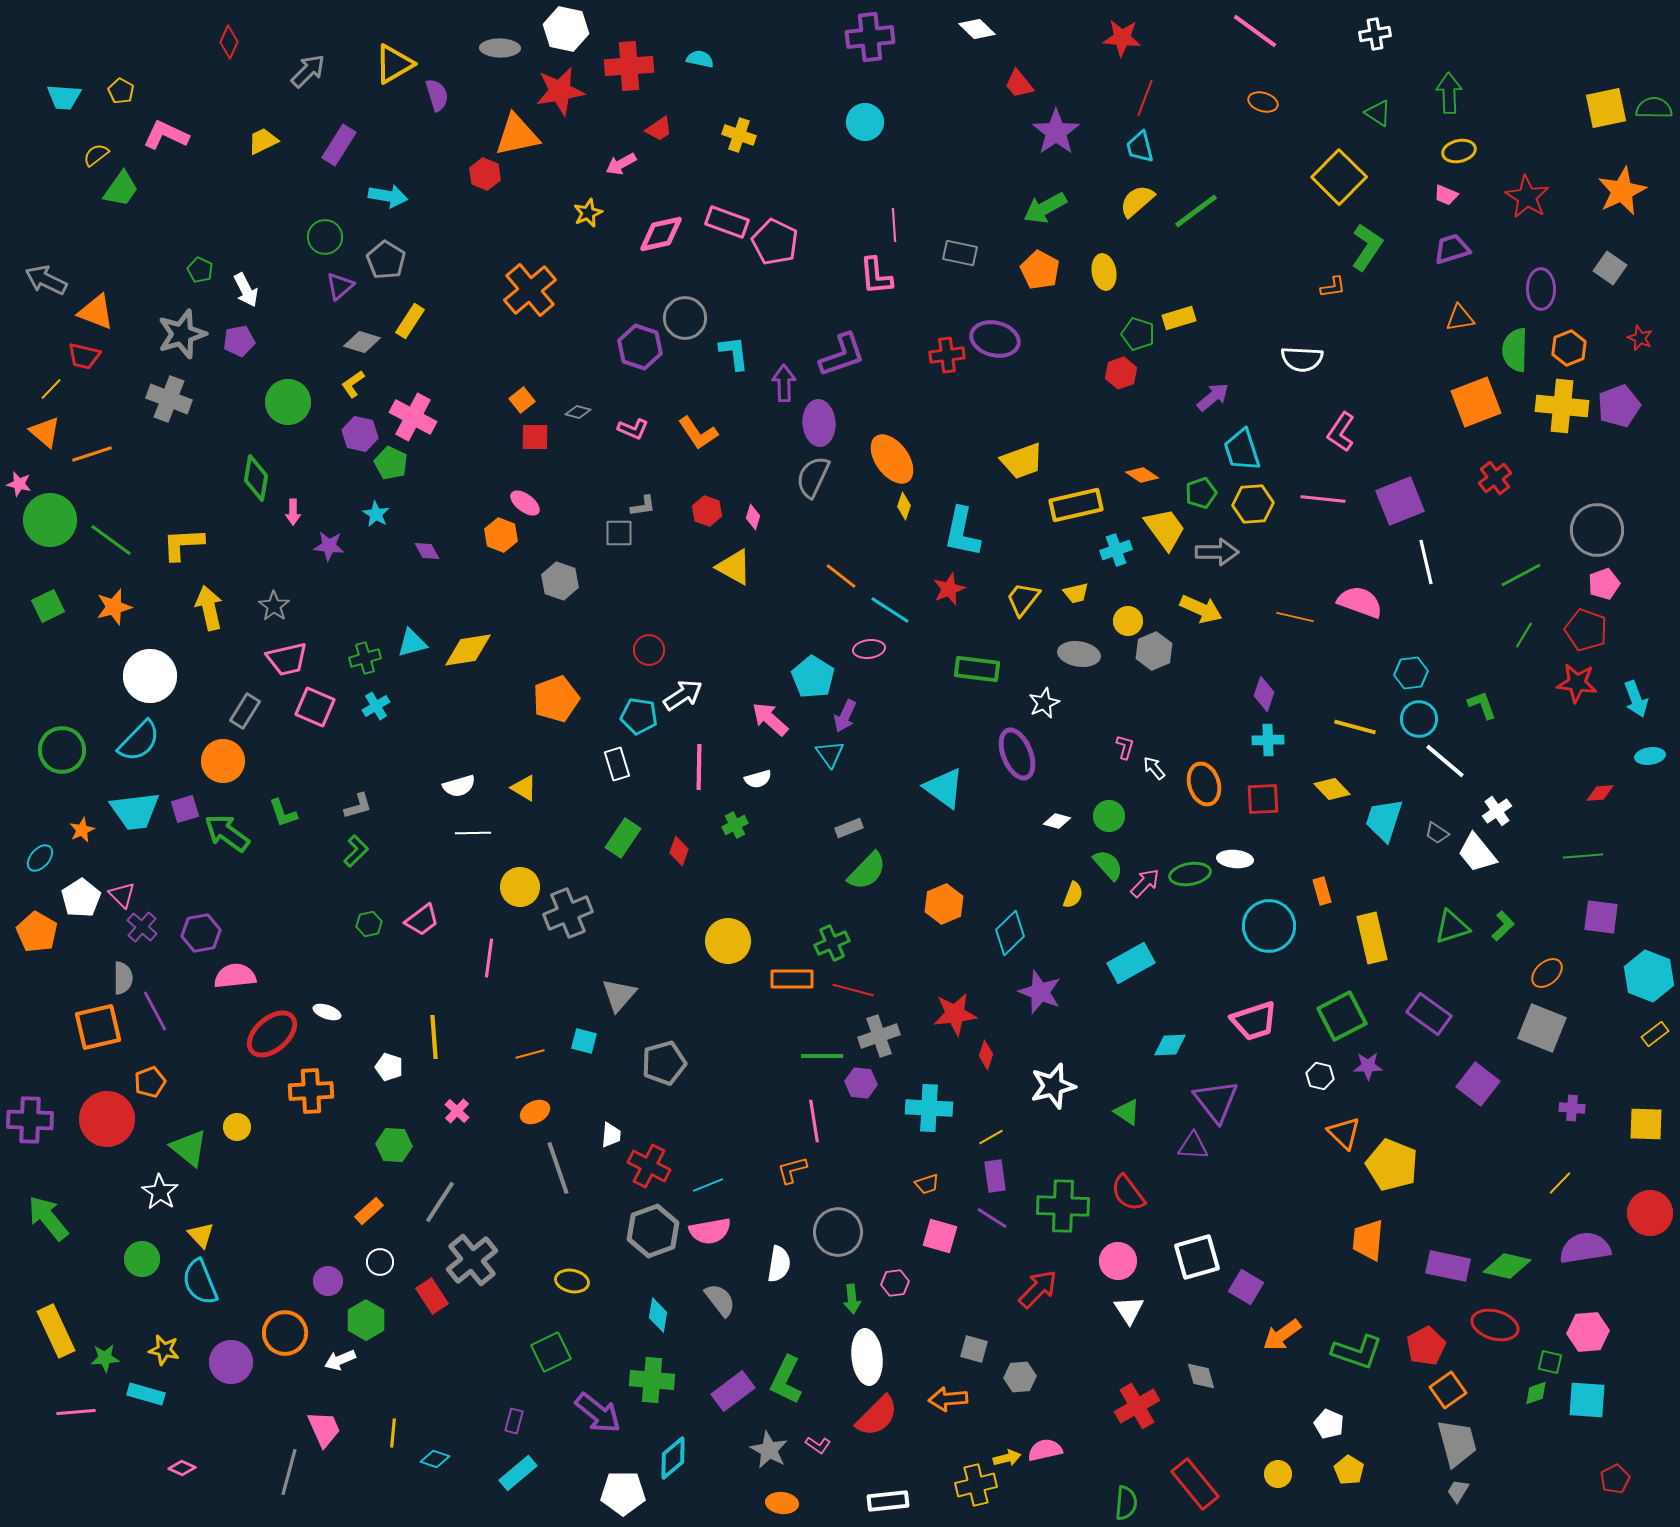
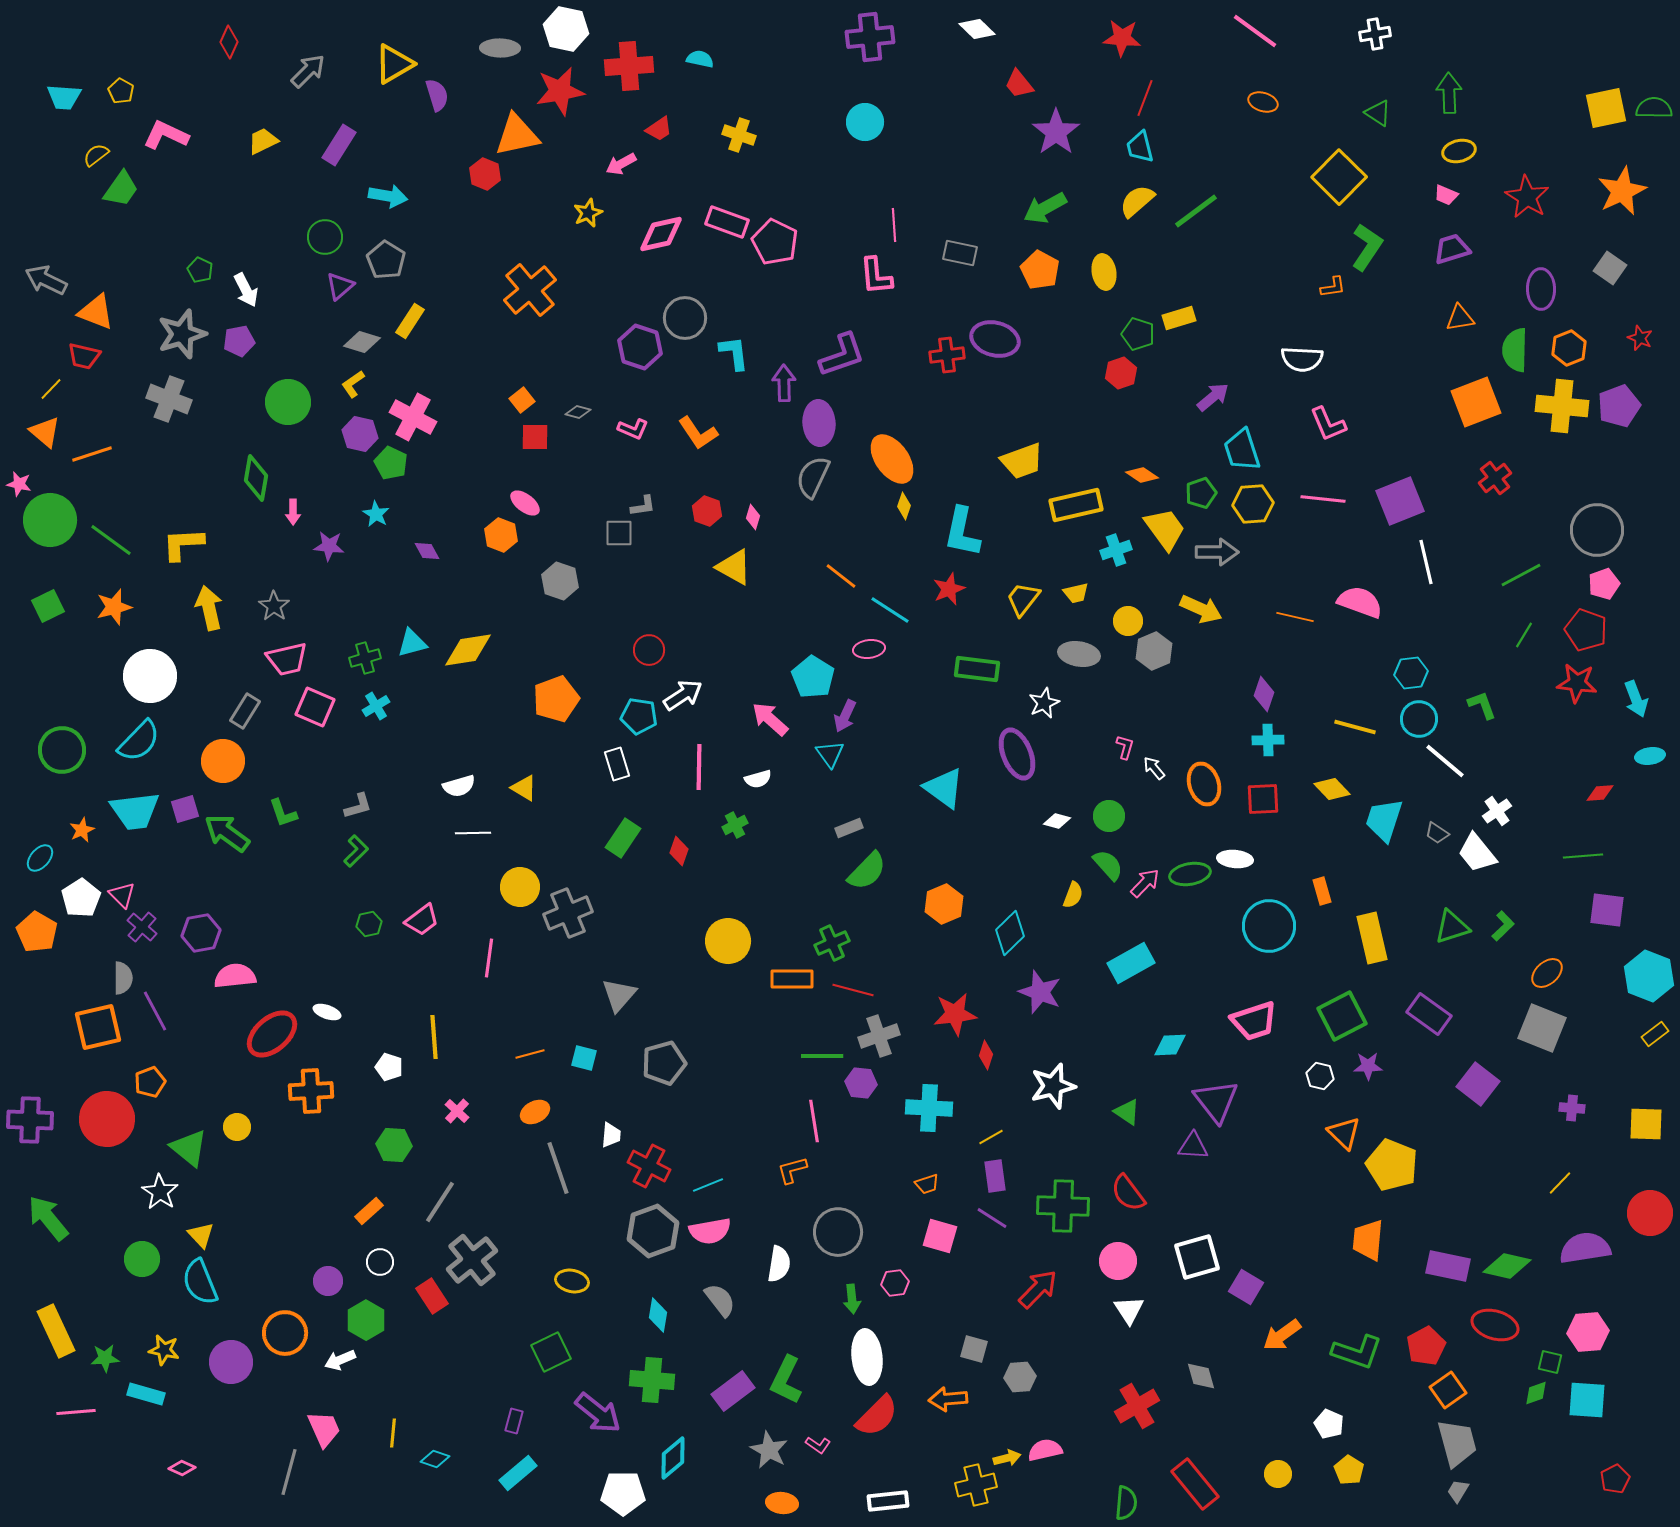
pink L-shape at (1341, 432): moved 13 px left, 8 px up; rotated 57 degrees counterclockwise
purple square at (1601, 917): moved 6 px right, 7 px up
cyan square at (584, 1041): moved 17 px down
